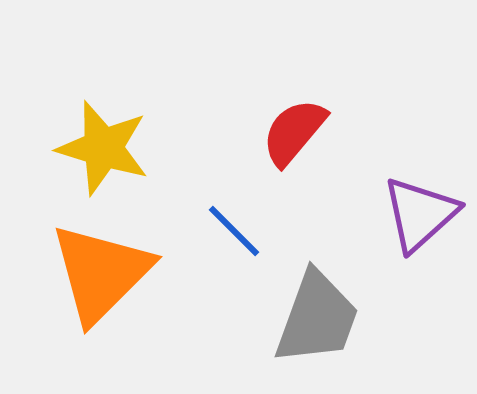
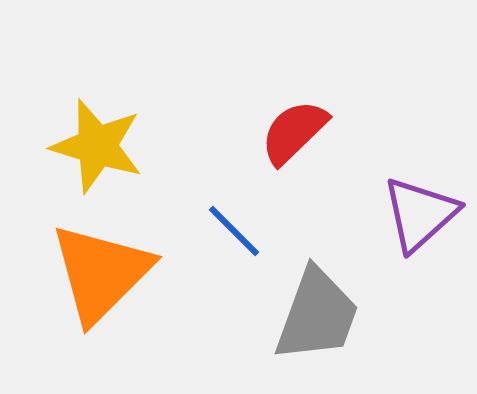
red semicircle: rotated 6 degrees clockwise
yellow star: moved 6 px left, 2 px up
gray trapezoid: moved 3 px up
